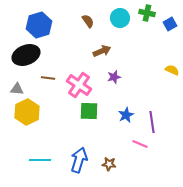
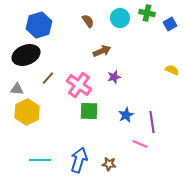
brown line: rotated 56 degrees counterclockwise
